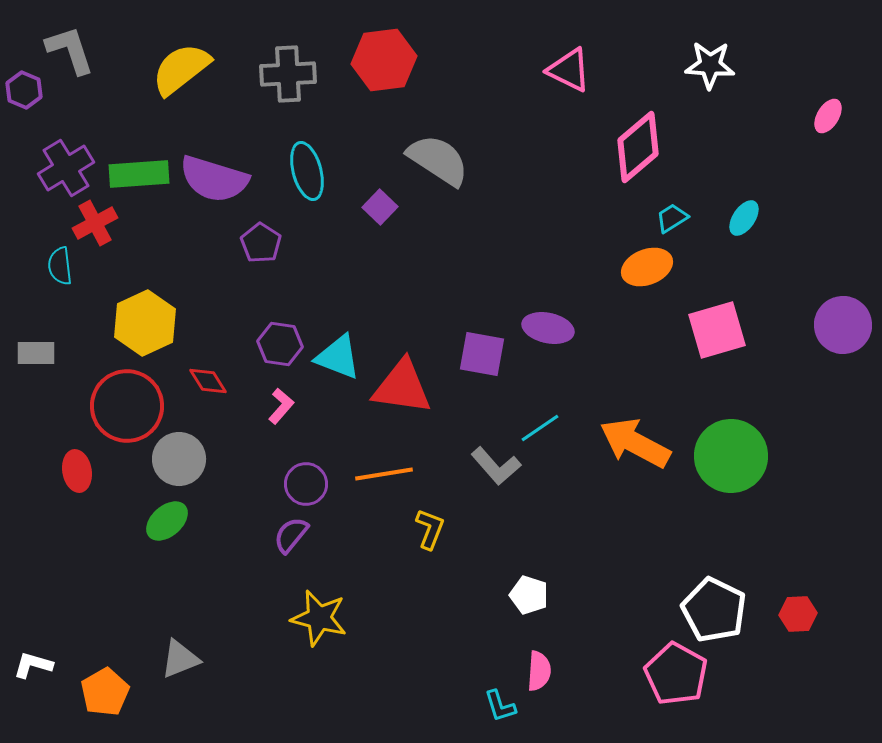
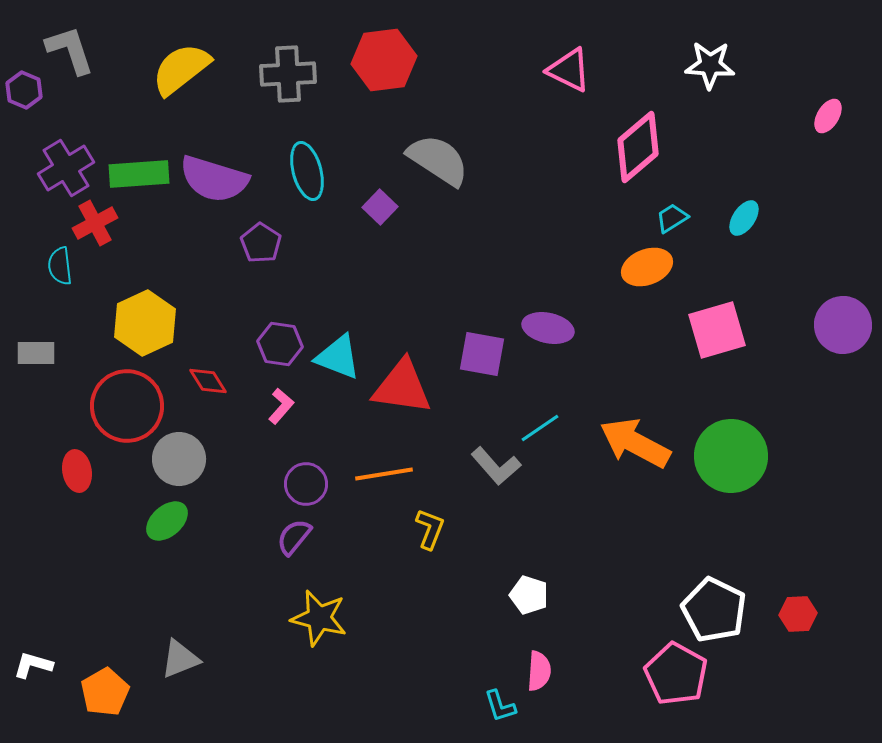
purple semicircle at (291, 535): moved 3 px right, 2 px down
